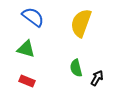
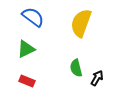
green triangle: rotated 42 degrees counterclockwise
